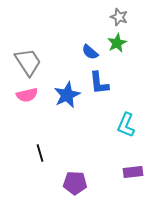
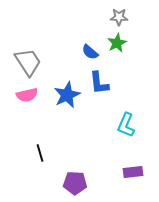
gray star: rotated 18 degrees counterclockwise
